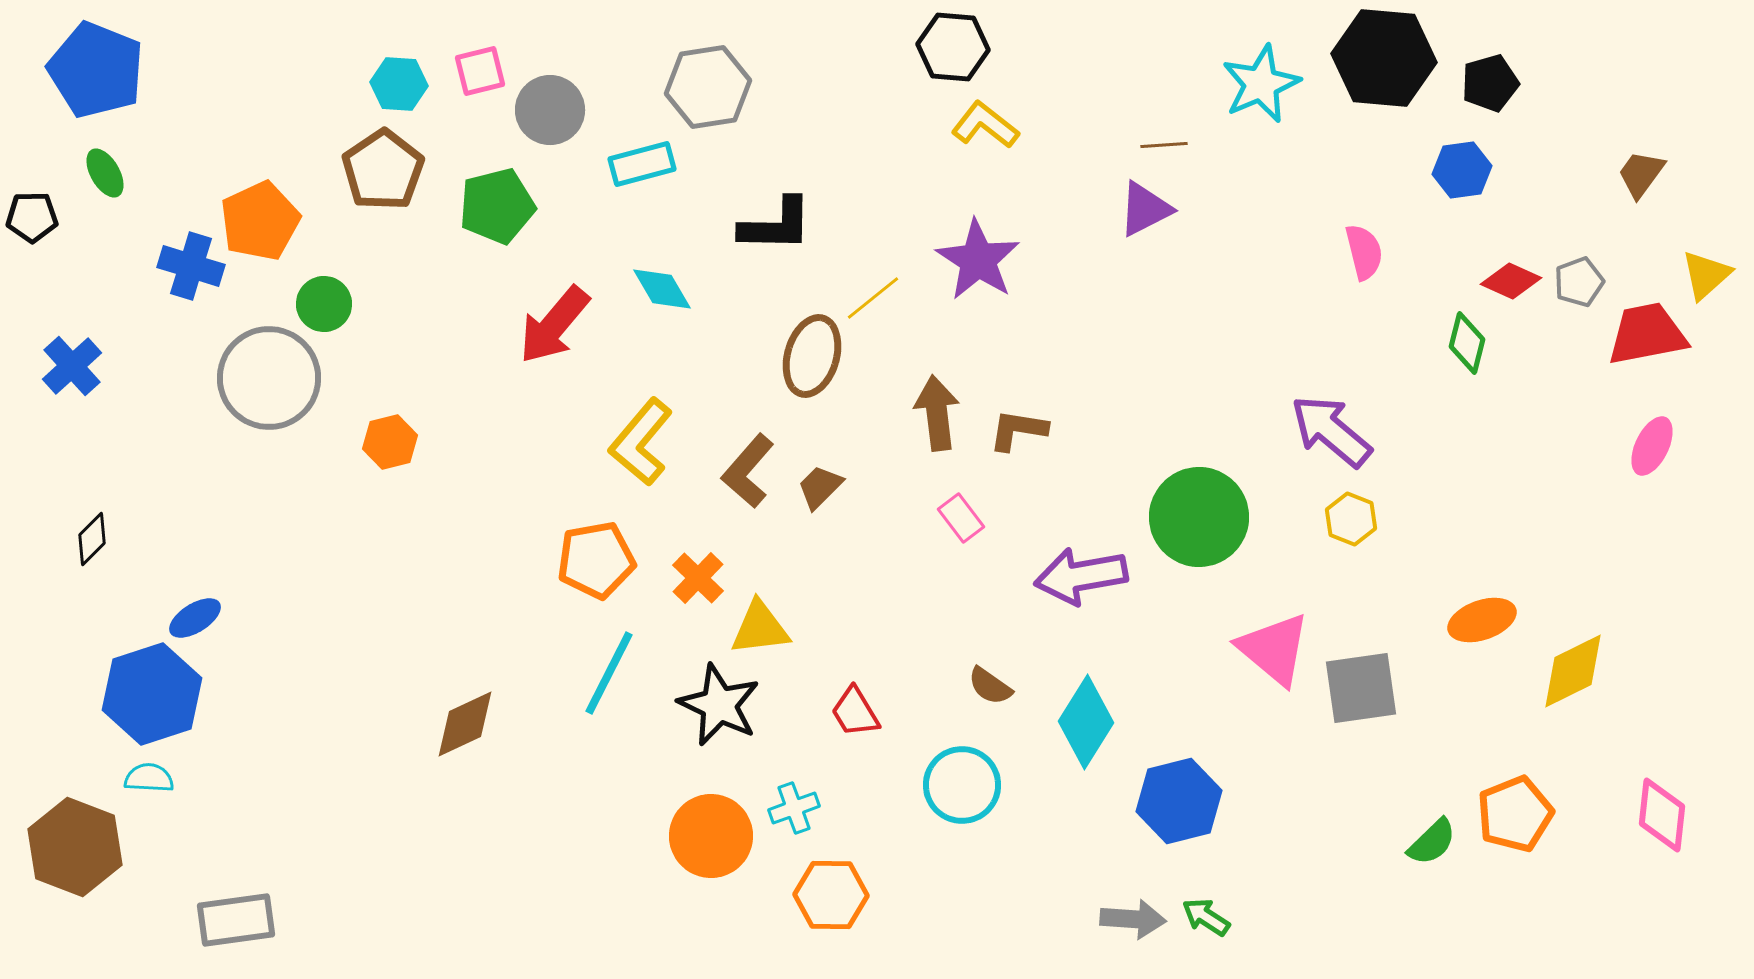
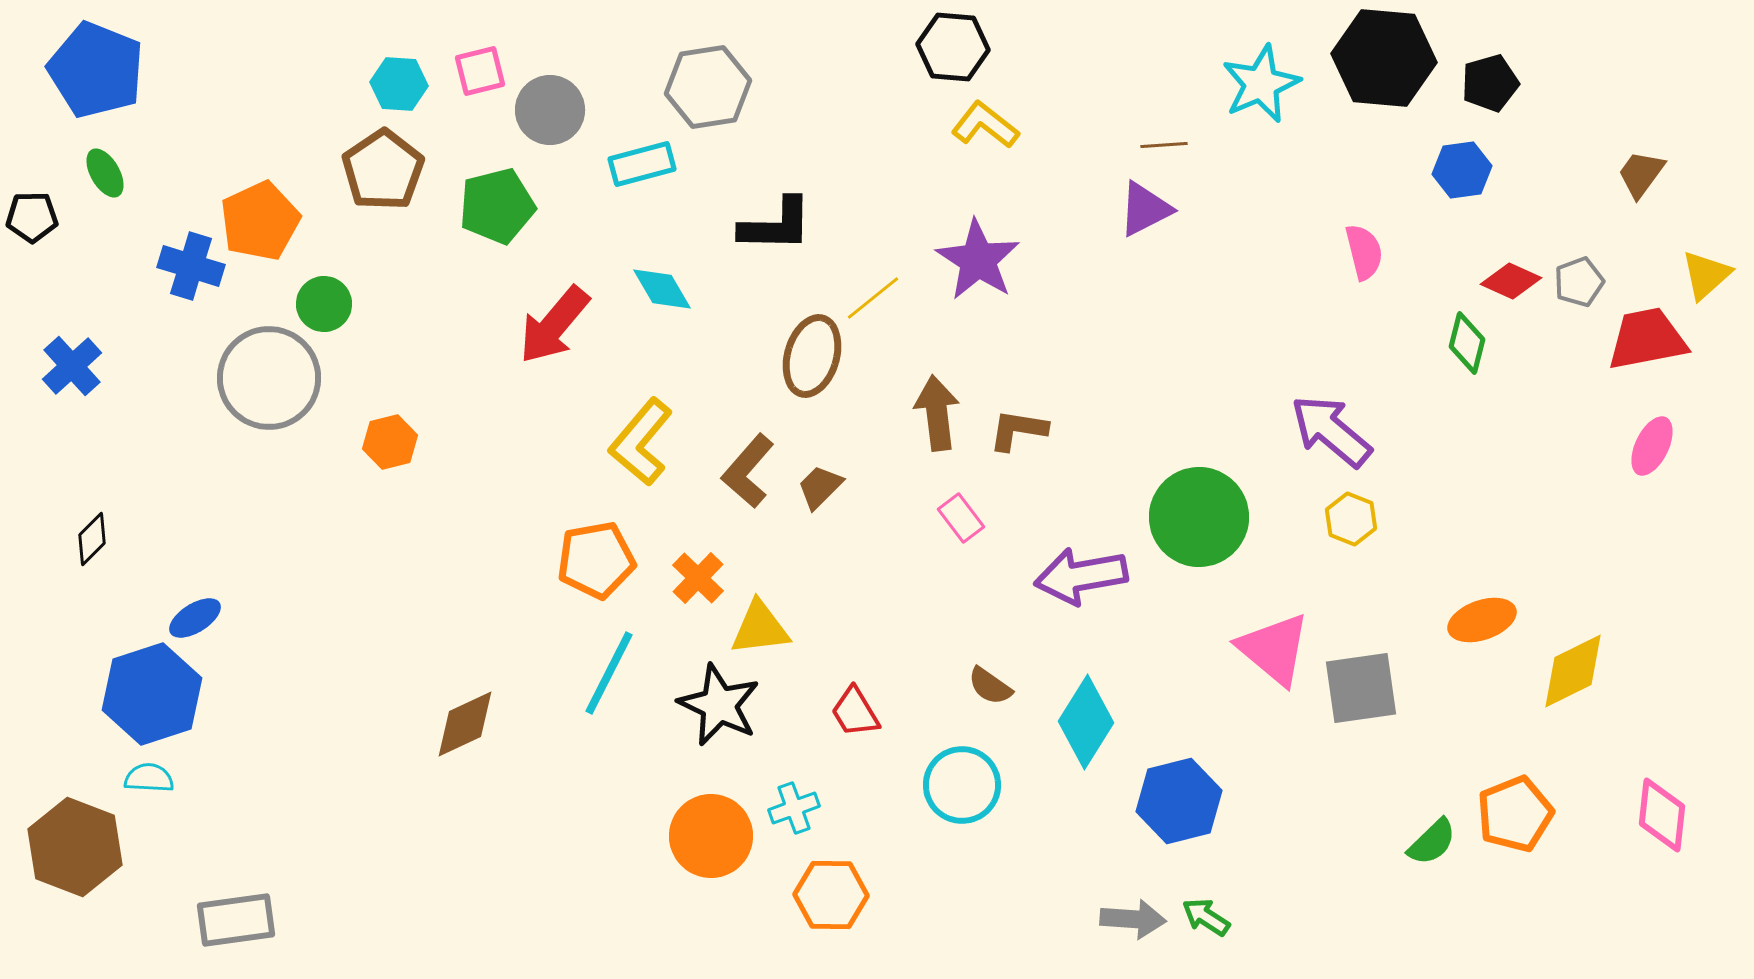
red trapezoid at (1647, 334): moved 5 px down
